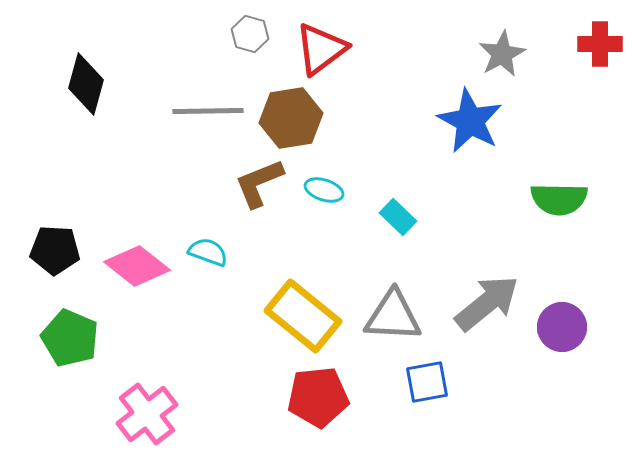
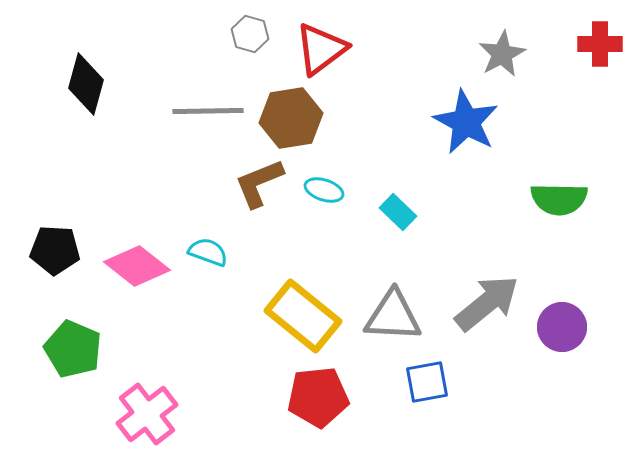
blue star: moved 4 px left, 1 px down
cyan rectangle: moved 5 px up
green pentagon: moved 3 px right, 11 px down
